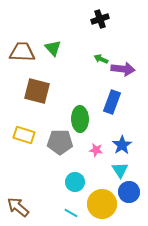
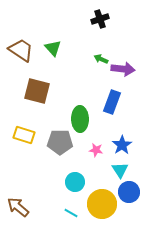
brown trapezoid: moved 1 px left, 2 px up; rotated 32 degrees clockwise
